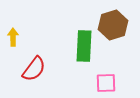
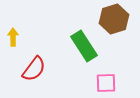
brown hexagon: moved 1 px right, 6 px up
green rectangle: rotated 36 degrees counterclockwise
